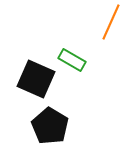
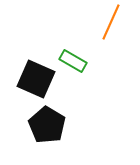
green rectangle: moved 1 px right, 1 px down
black pentagon: moved 3 px left, 1 px up
